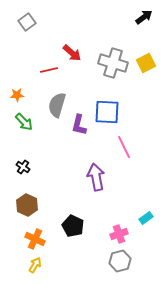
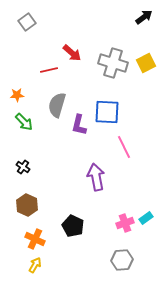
pink cross: moved 6 px right, 11 px up
gray hexagon: moved 2 px right, 1 px up; rotated 10 degrees clockwise
